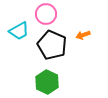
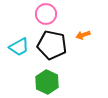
cyan trapezoid: moved 16 px down
black pentagon: rotated 12 degrees counterclockwise
